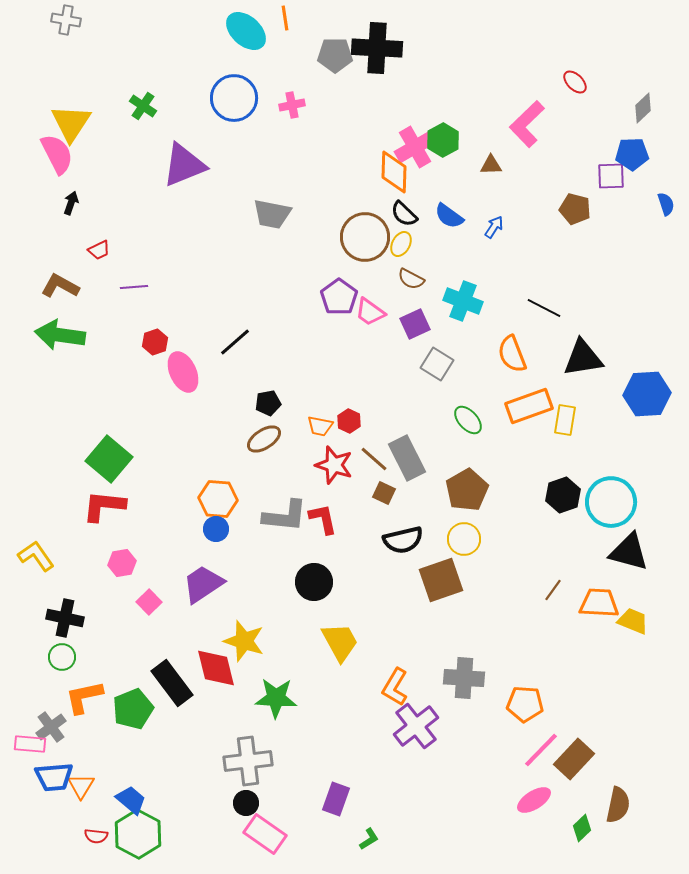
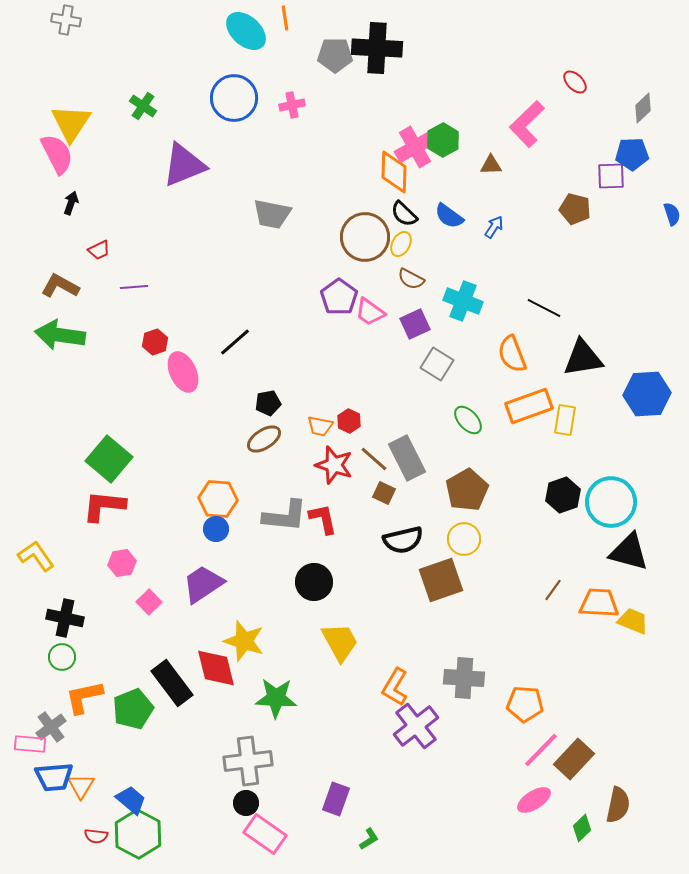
blue semicircle at (666, 204): moved 6 px right, 10 px down
